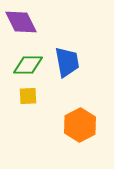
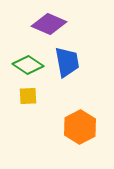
purple diamond: moved 28 px right, 2 px down; rotated 40 degrees counterclockwise
green diamond: rotated 32 degrees clockwise
orange hexagon: moved 2 px down
